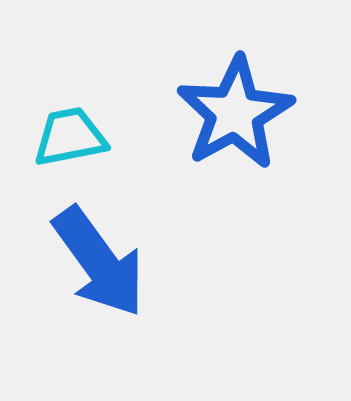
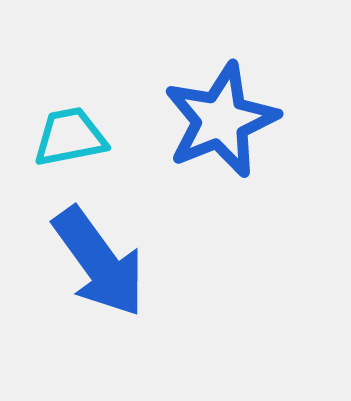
blue star: moved 14 px left, 7 px down; rotated 7 degrees clockwise
